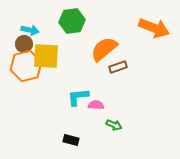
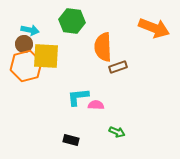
green hexagon: rotated 15 degrees clockwise
orange semicircle: moved 1 px left, 2 px up; rotated 52 degrees counterclockwise
green arrow: moved 3 px right, 7 px down
